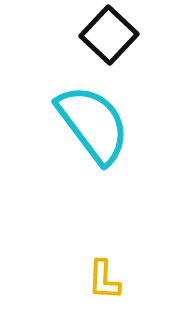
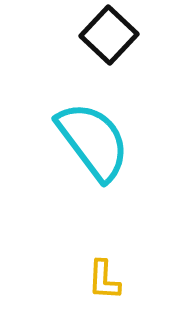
cyan semicircle: moved 17 px down
